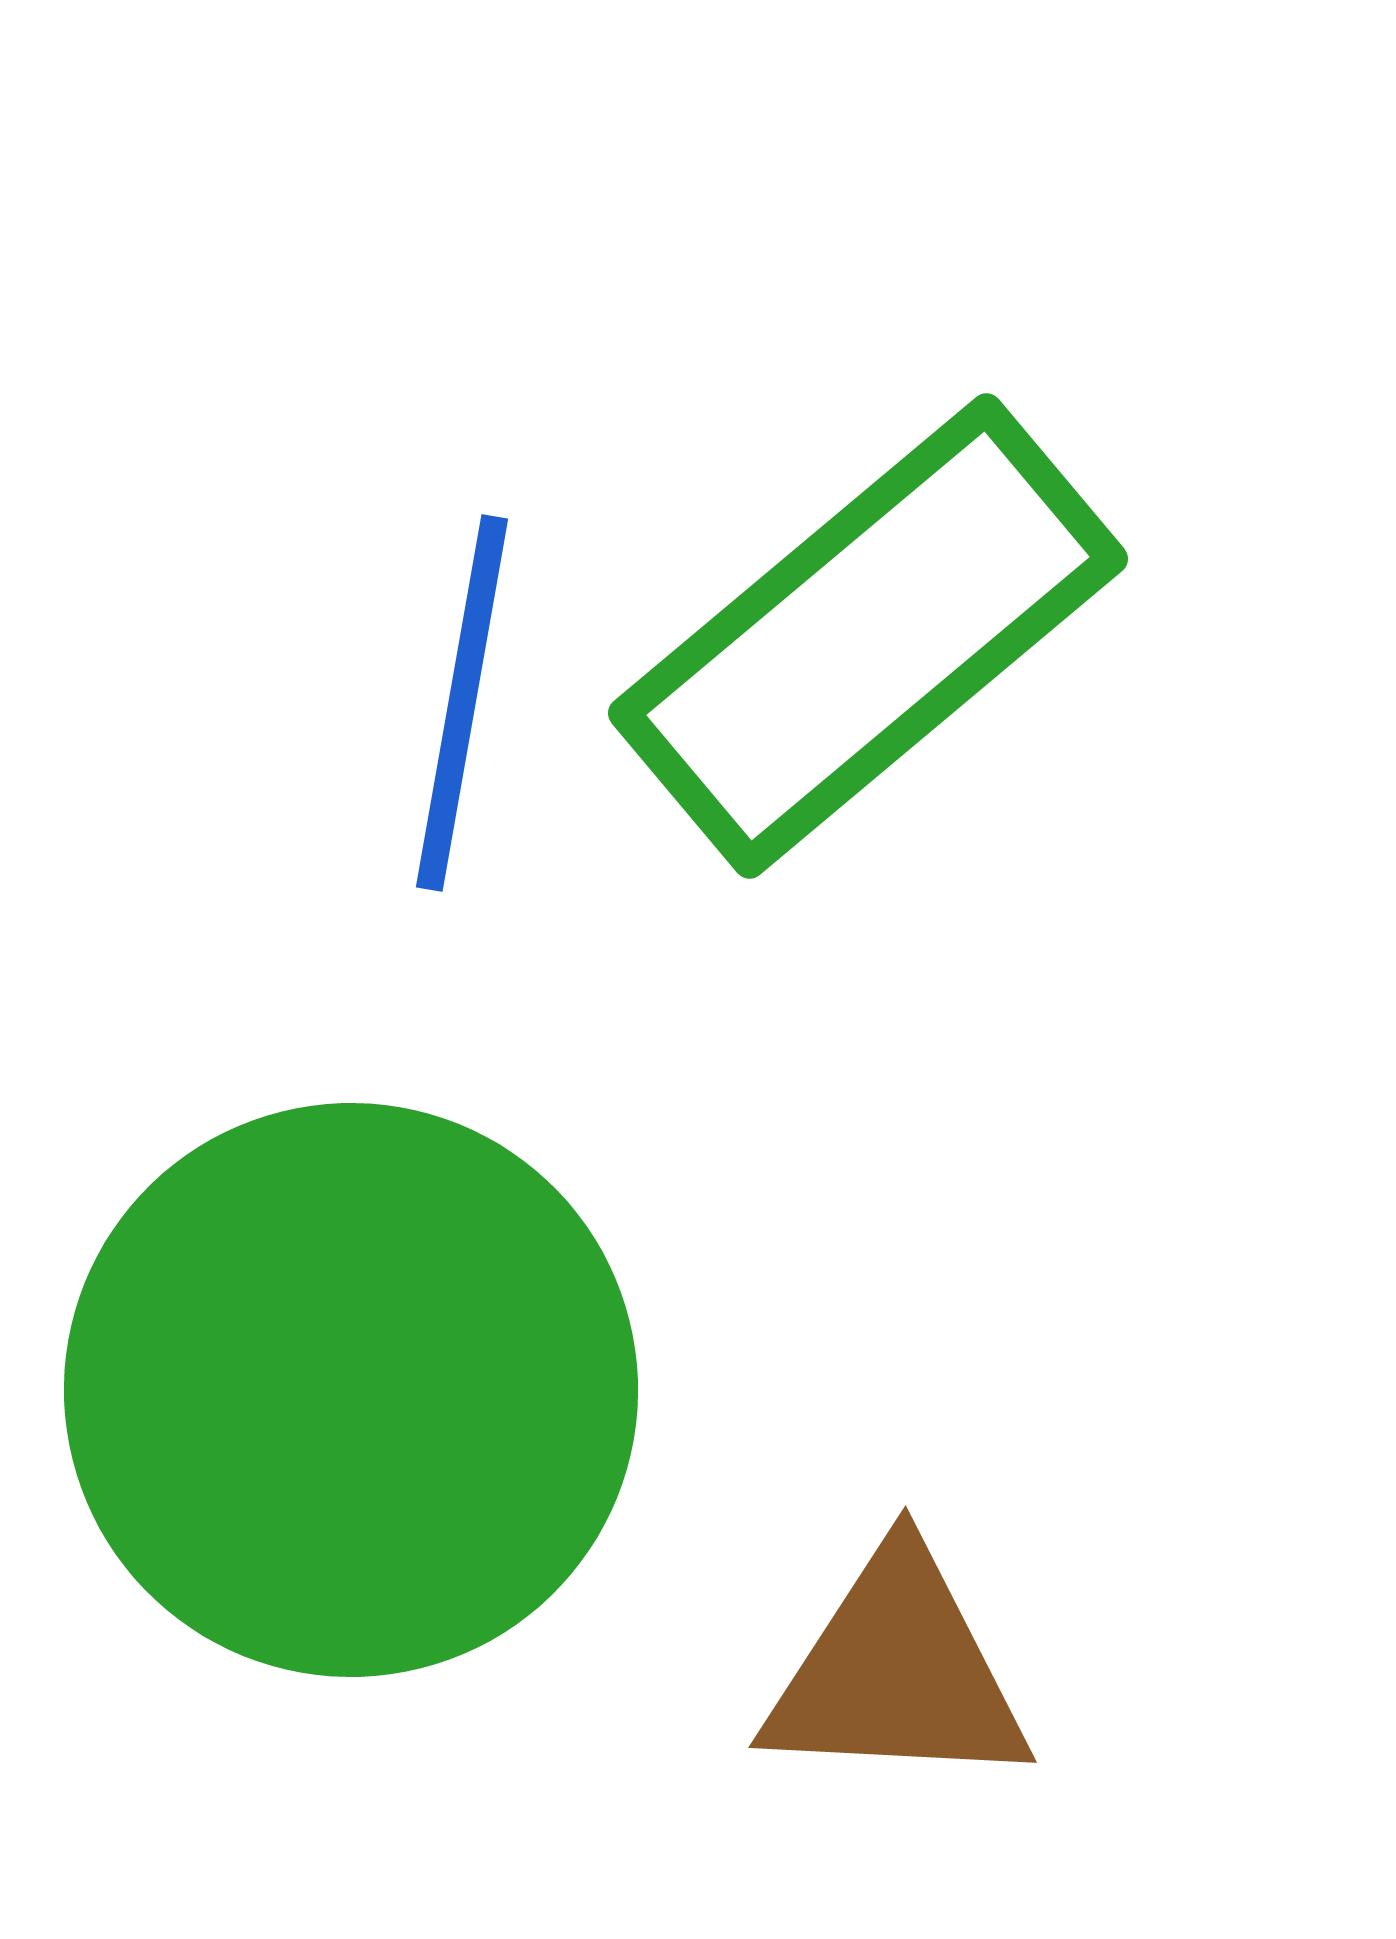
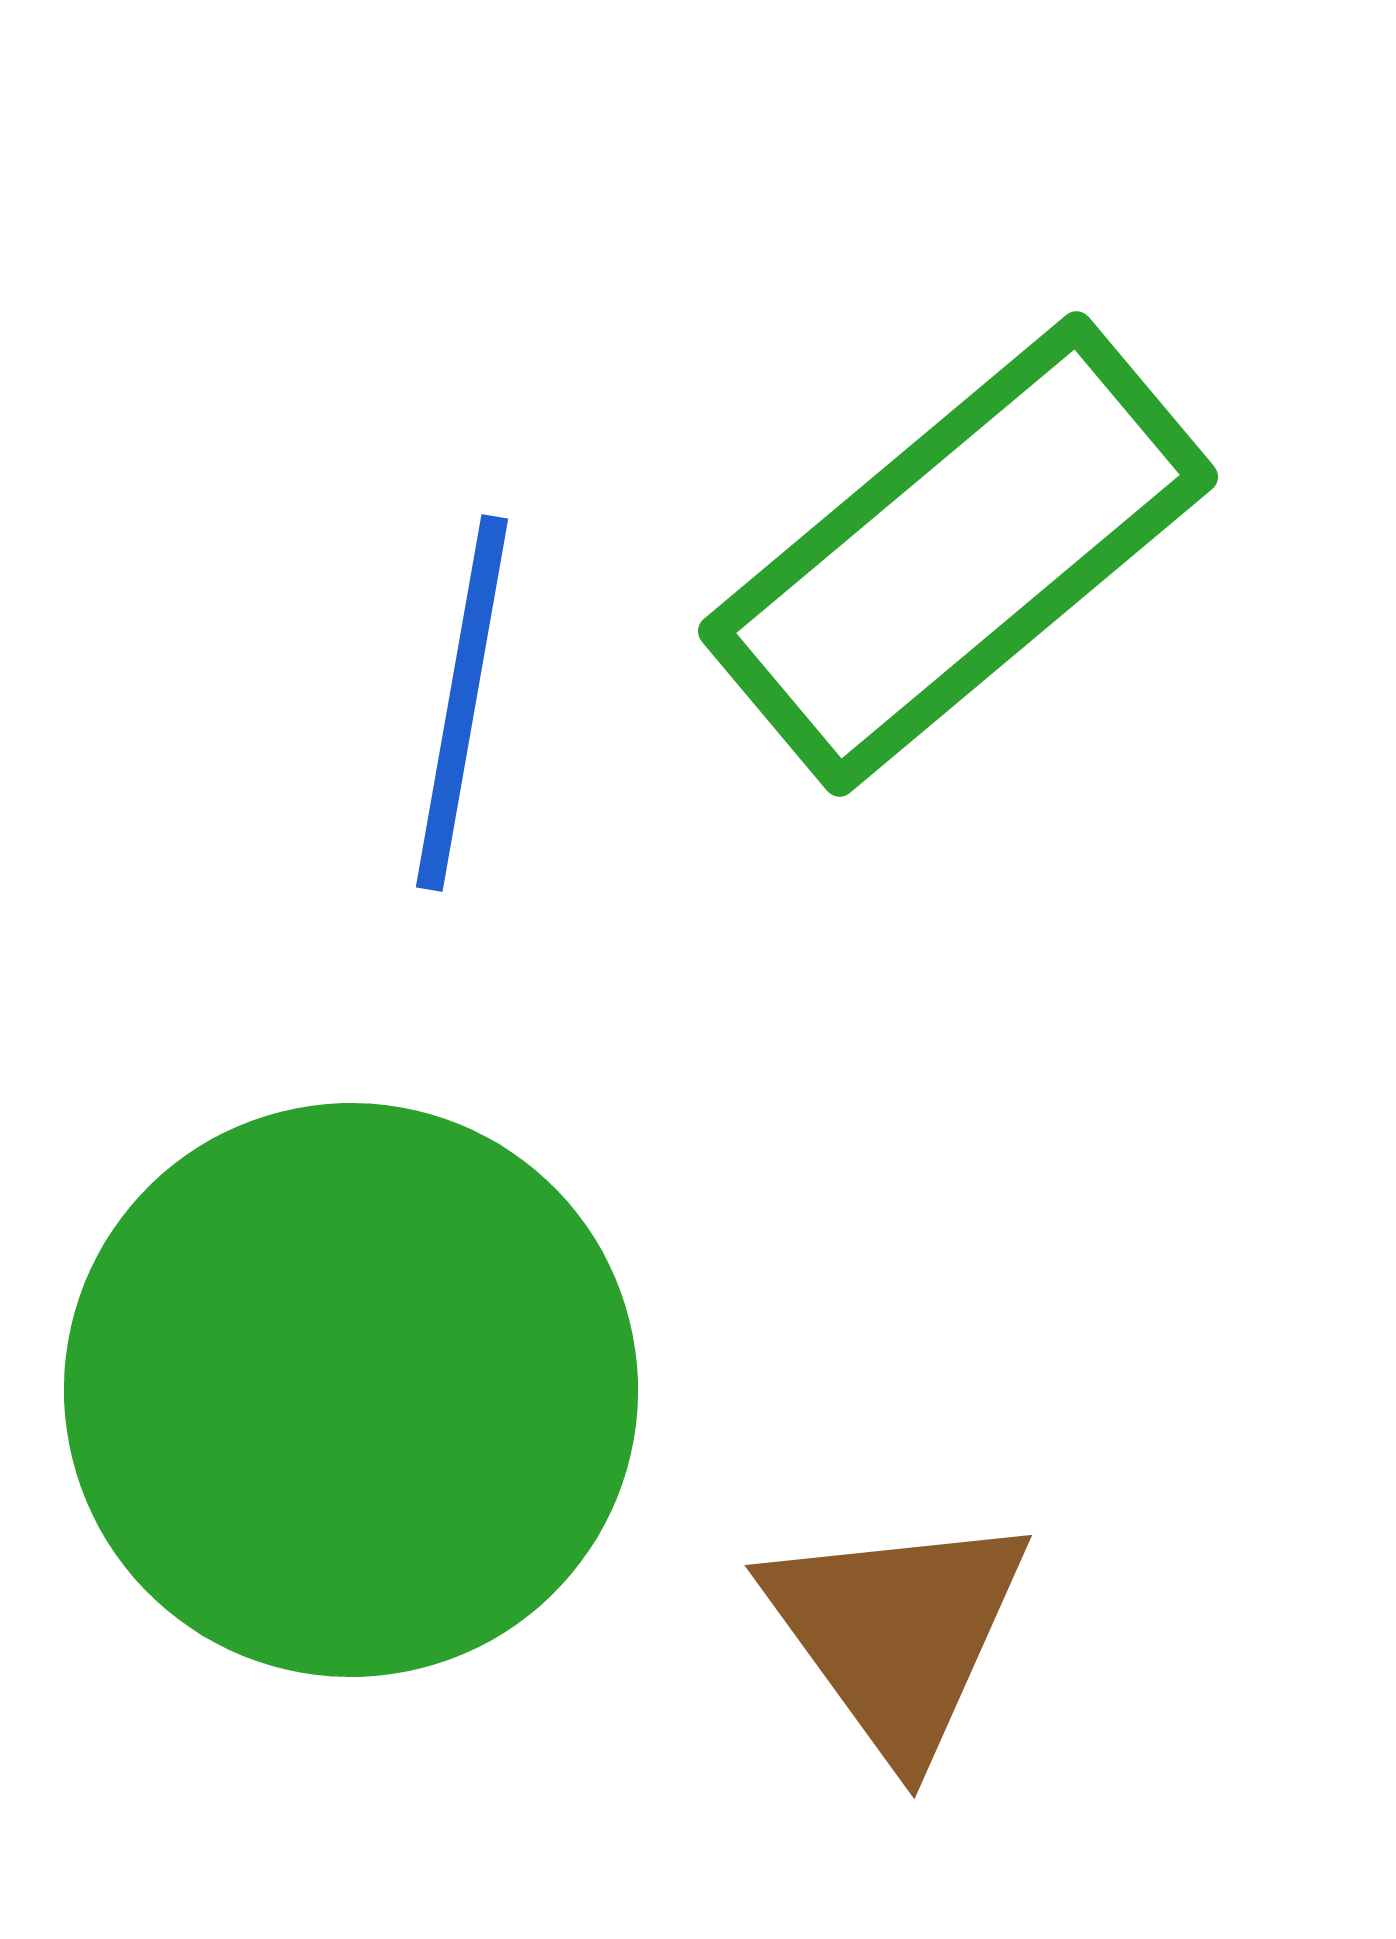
green rectangle: moved 90 px right, 82 px up
brown triangle: moved 39 px up; rotated 51 degrees clockwise
